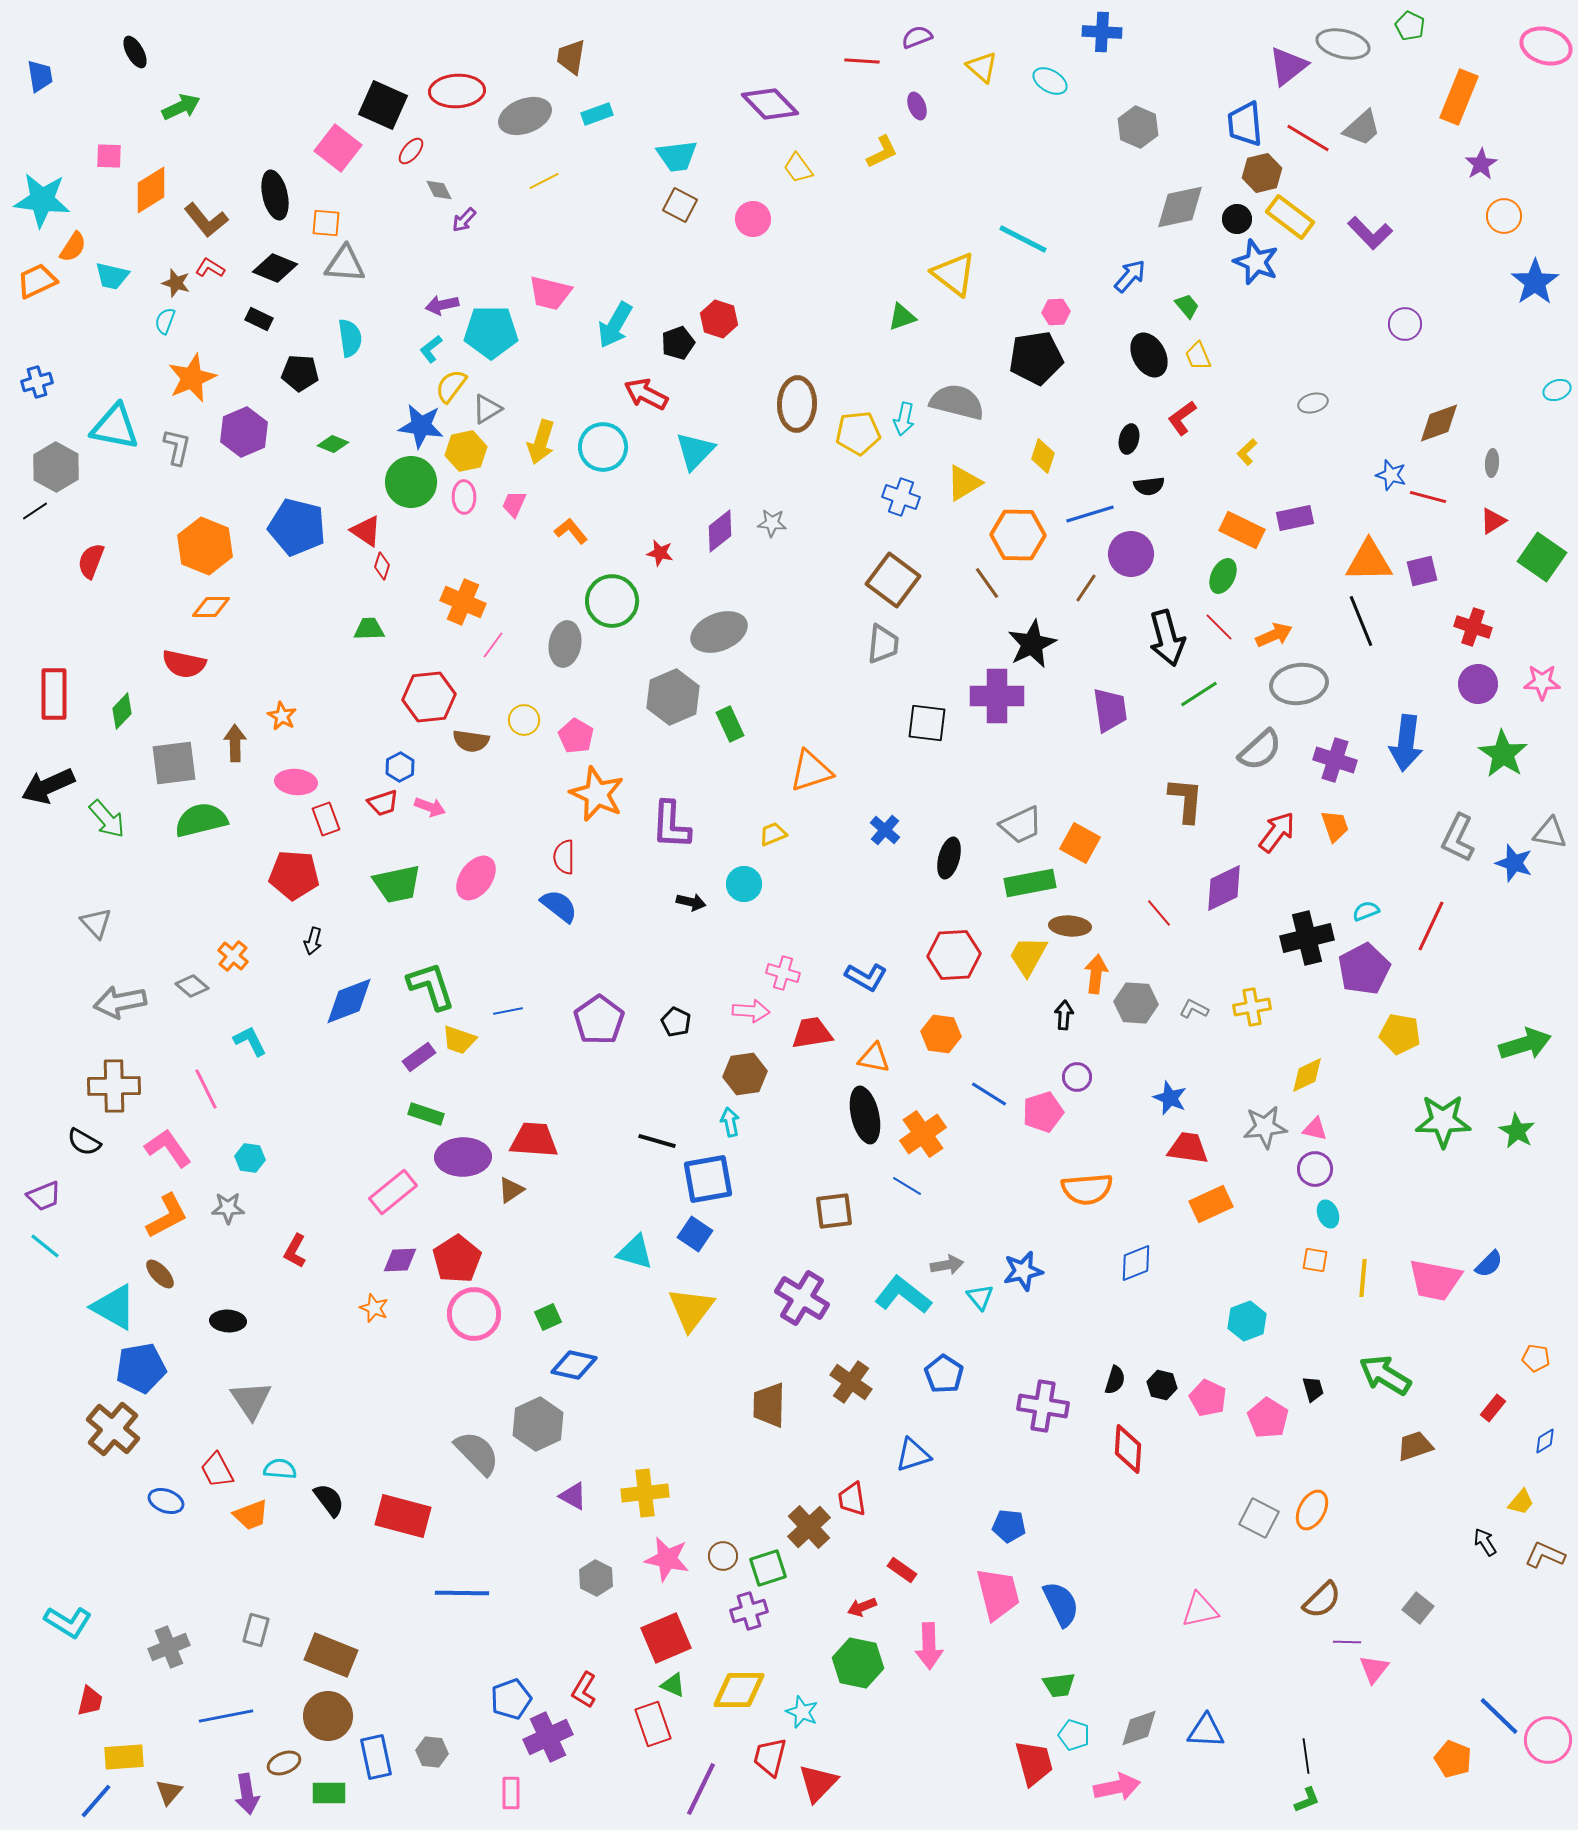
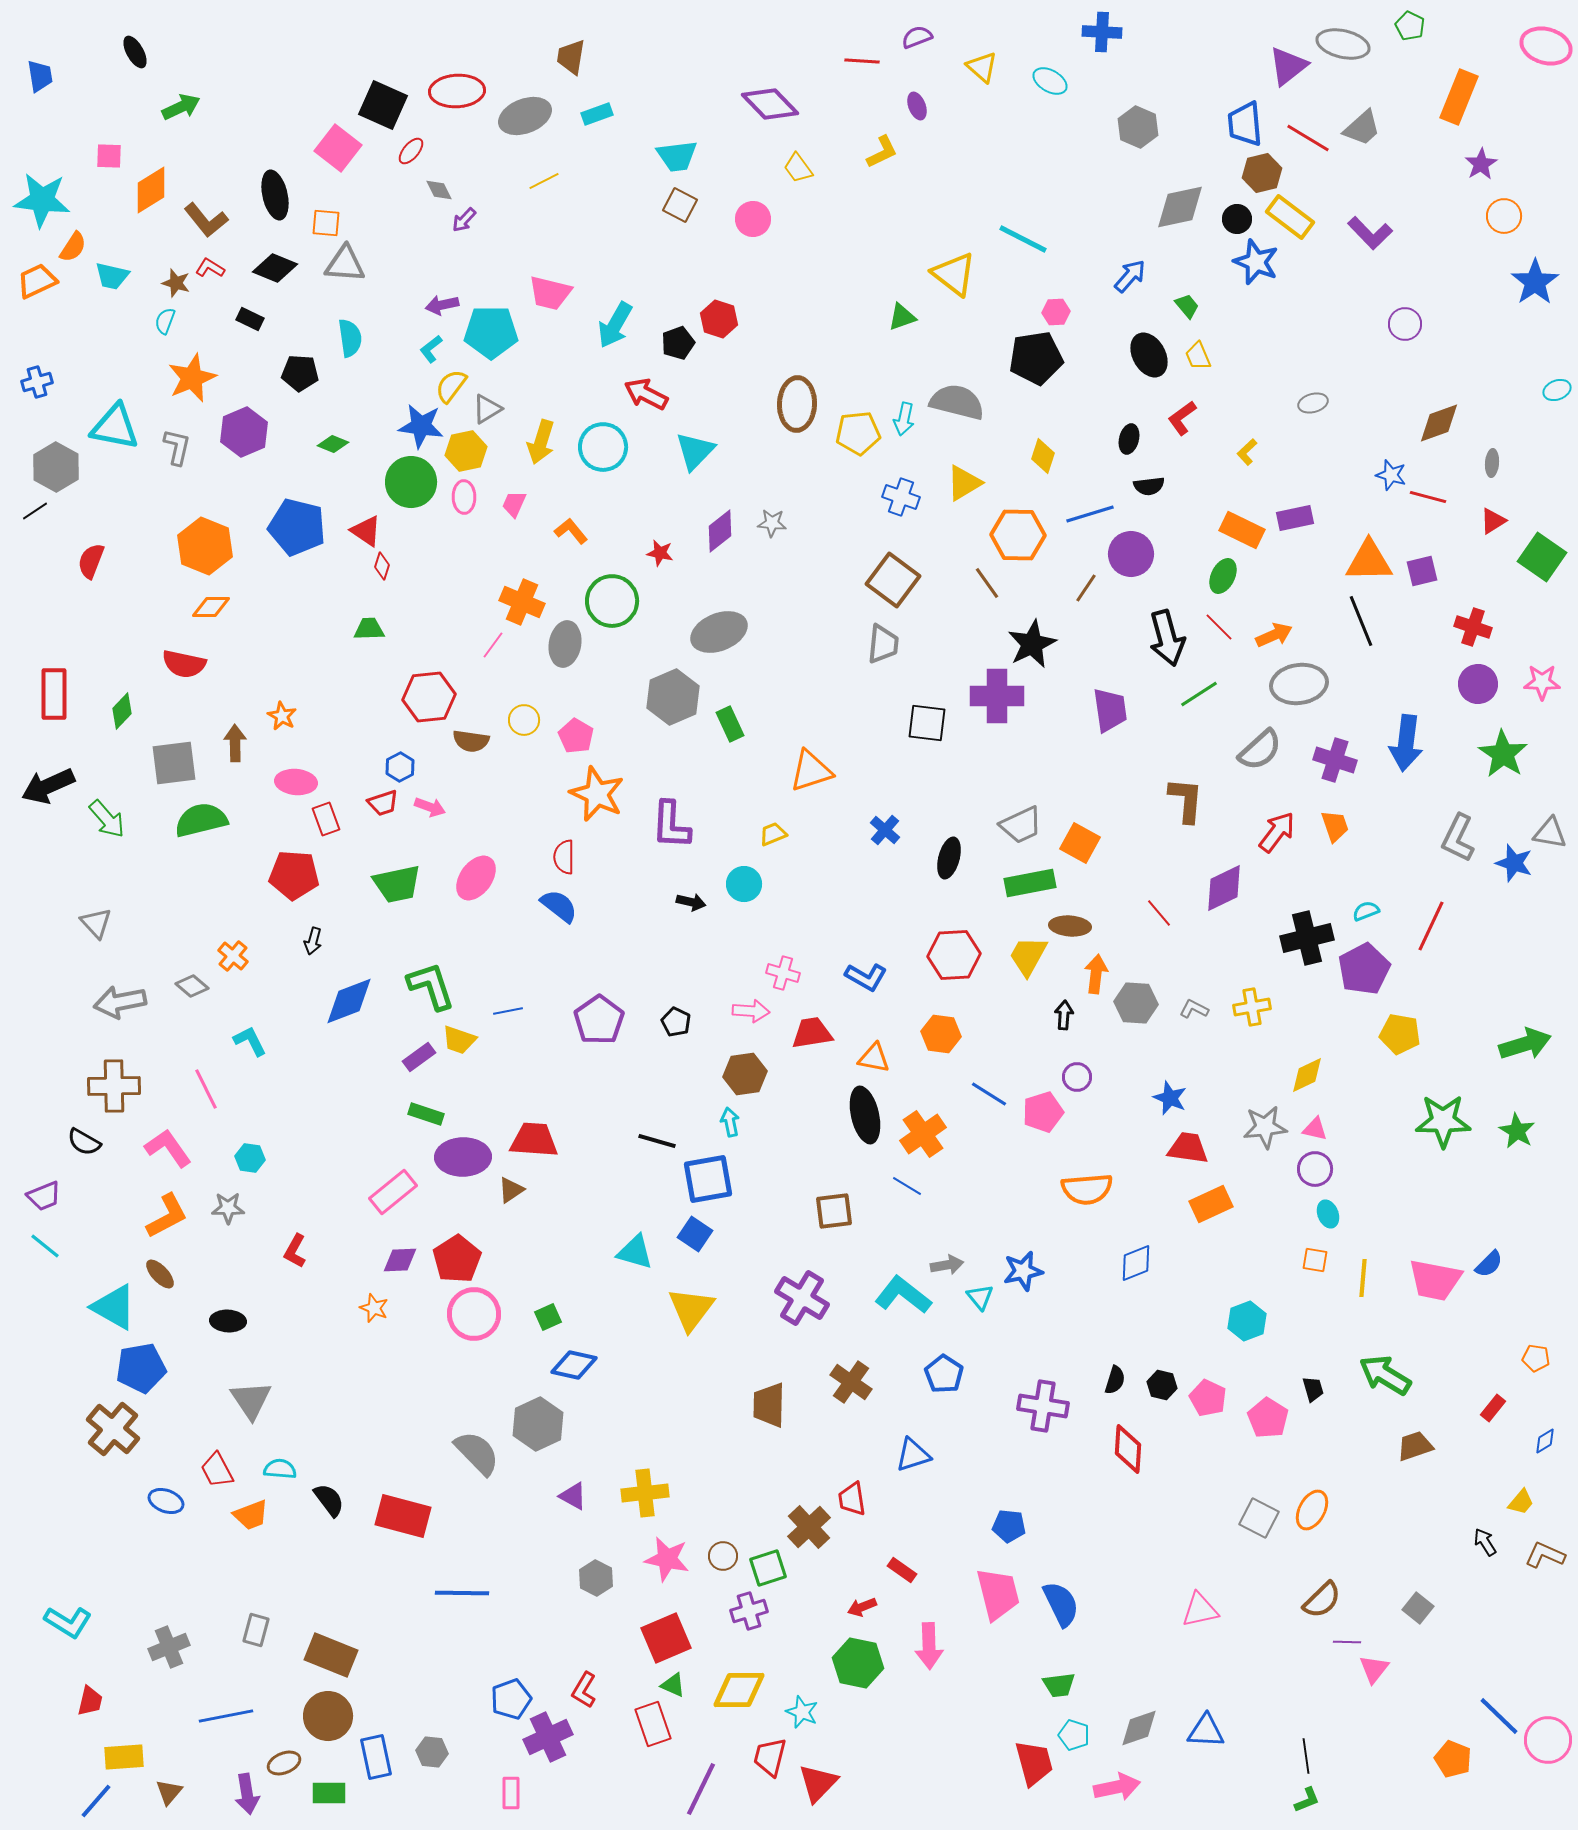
black rectangle at (259, 319): moved 9 px left
orange cross at (463, 602): moved 59 px right
